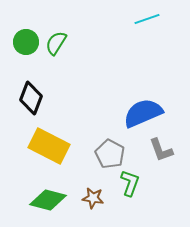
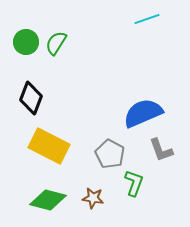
green L-shape: moved 4 px right
